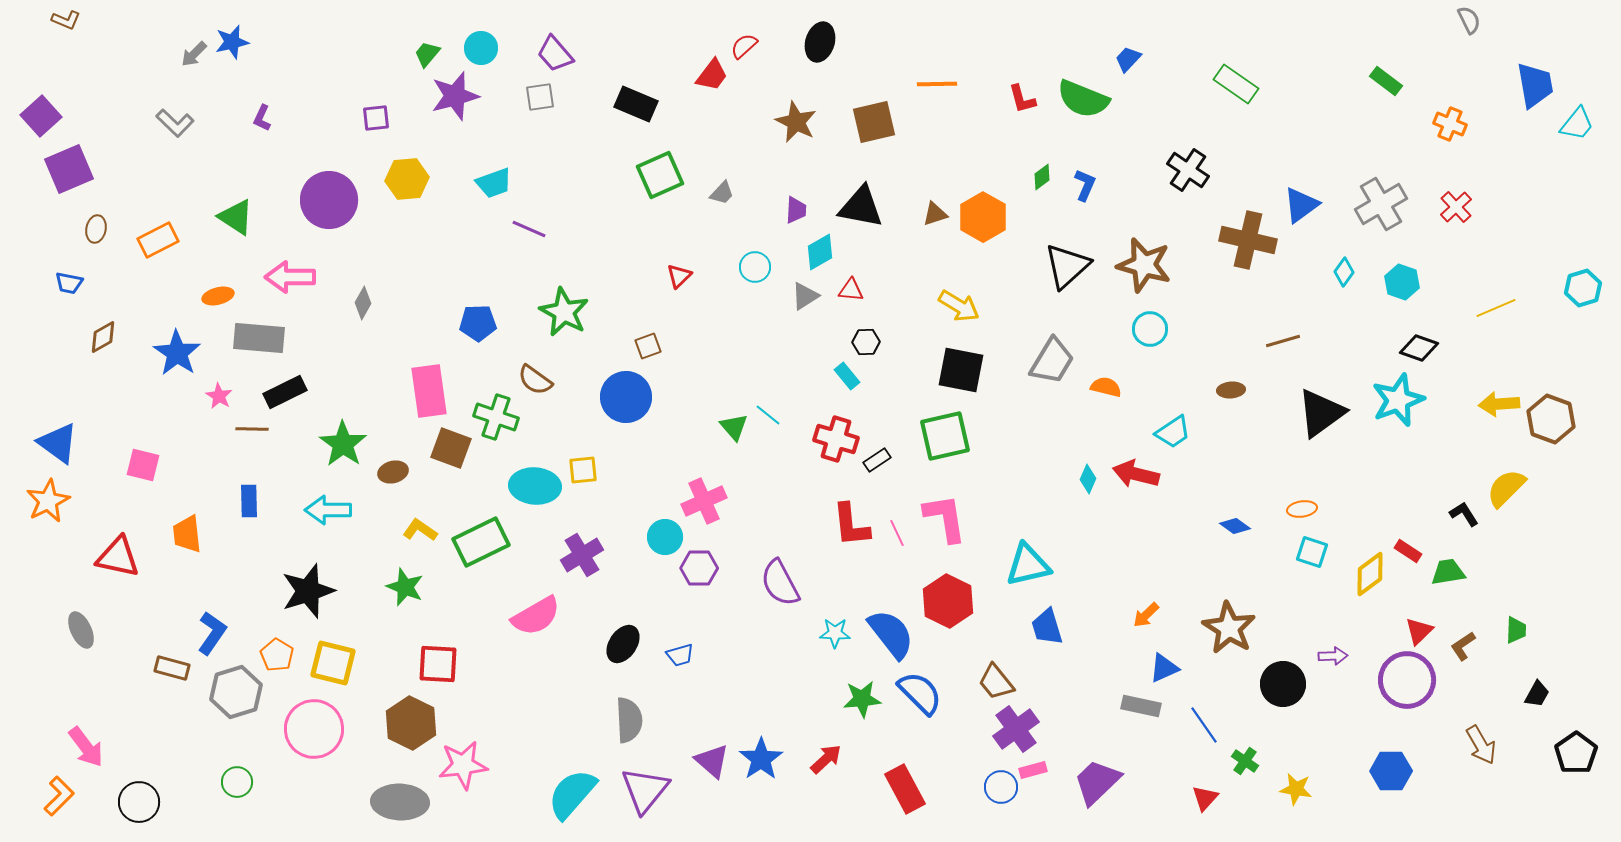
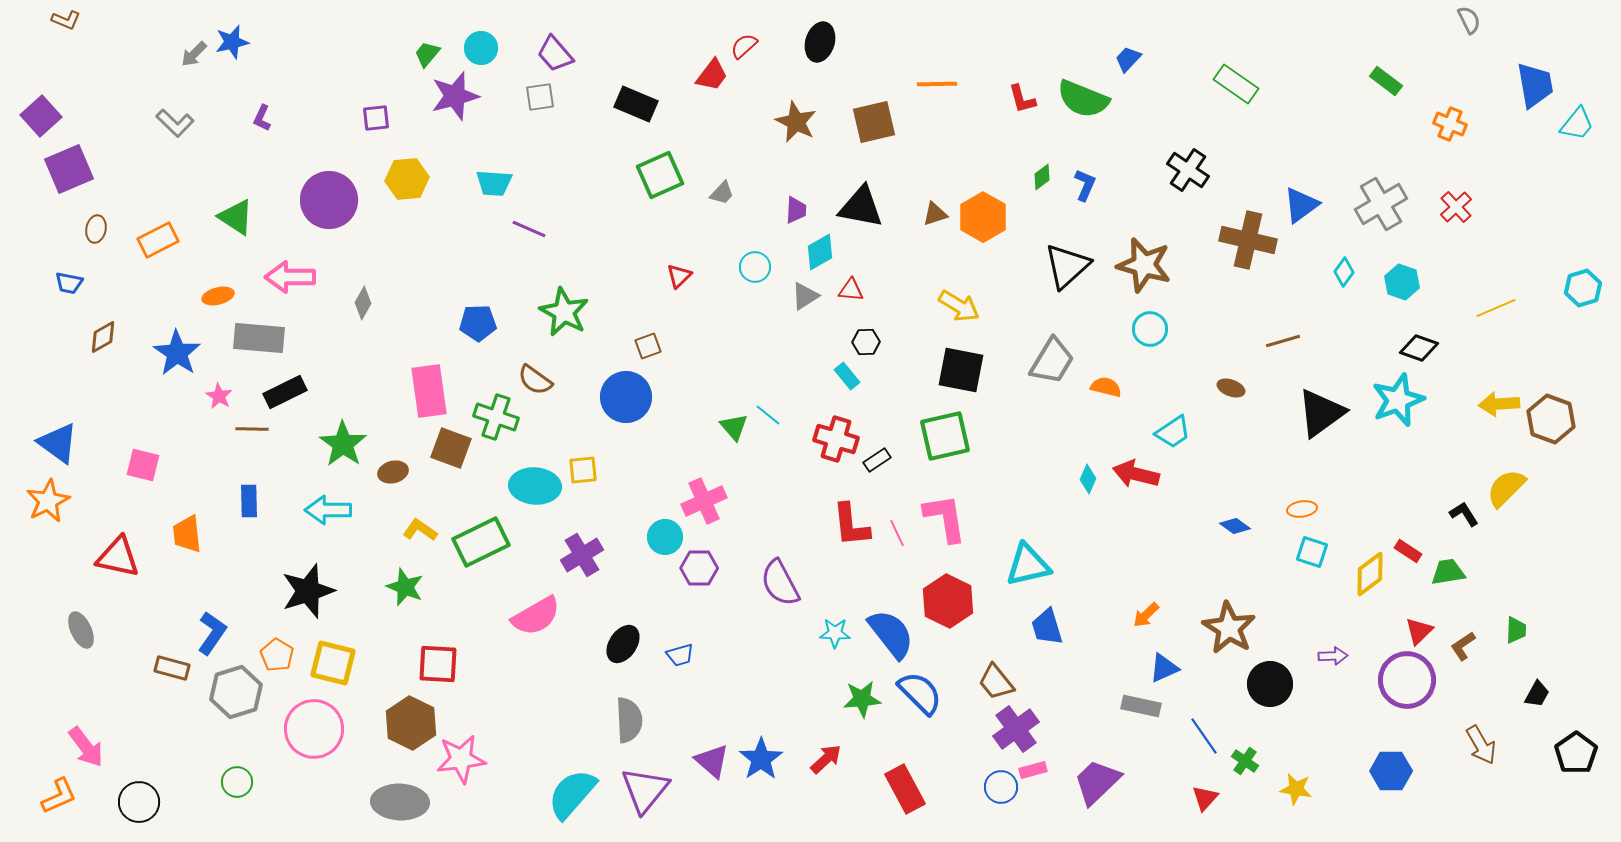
cyan trapezoid at (494, 183): rotated 24 degrees clockwise
brown ellipse at (1231, 390): moved 2 px up; rotated 24 degrees clockwise
black circle at (1283, 684): moved 13 px left
blue line at (1204, 725): moved 11 px down
pink star at (463, 765): moved 2 px left, 6 px up
orange L-shape at (59, 796): rotated 21 degrees clockwise
